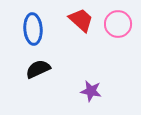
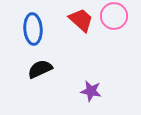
pink circle: moved 4 px left, 8 px up
black semicircle: moved 2 px right
